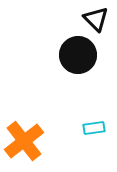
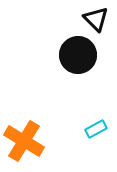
cyan rectangle: moved 2 px right, 1 px down; rotated 20 degrees counterclockwise
orange cross: rotated 21 degrees counterclockwise
